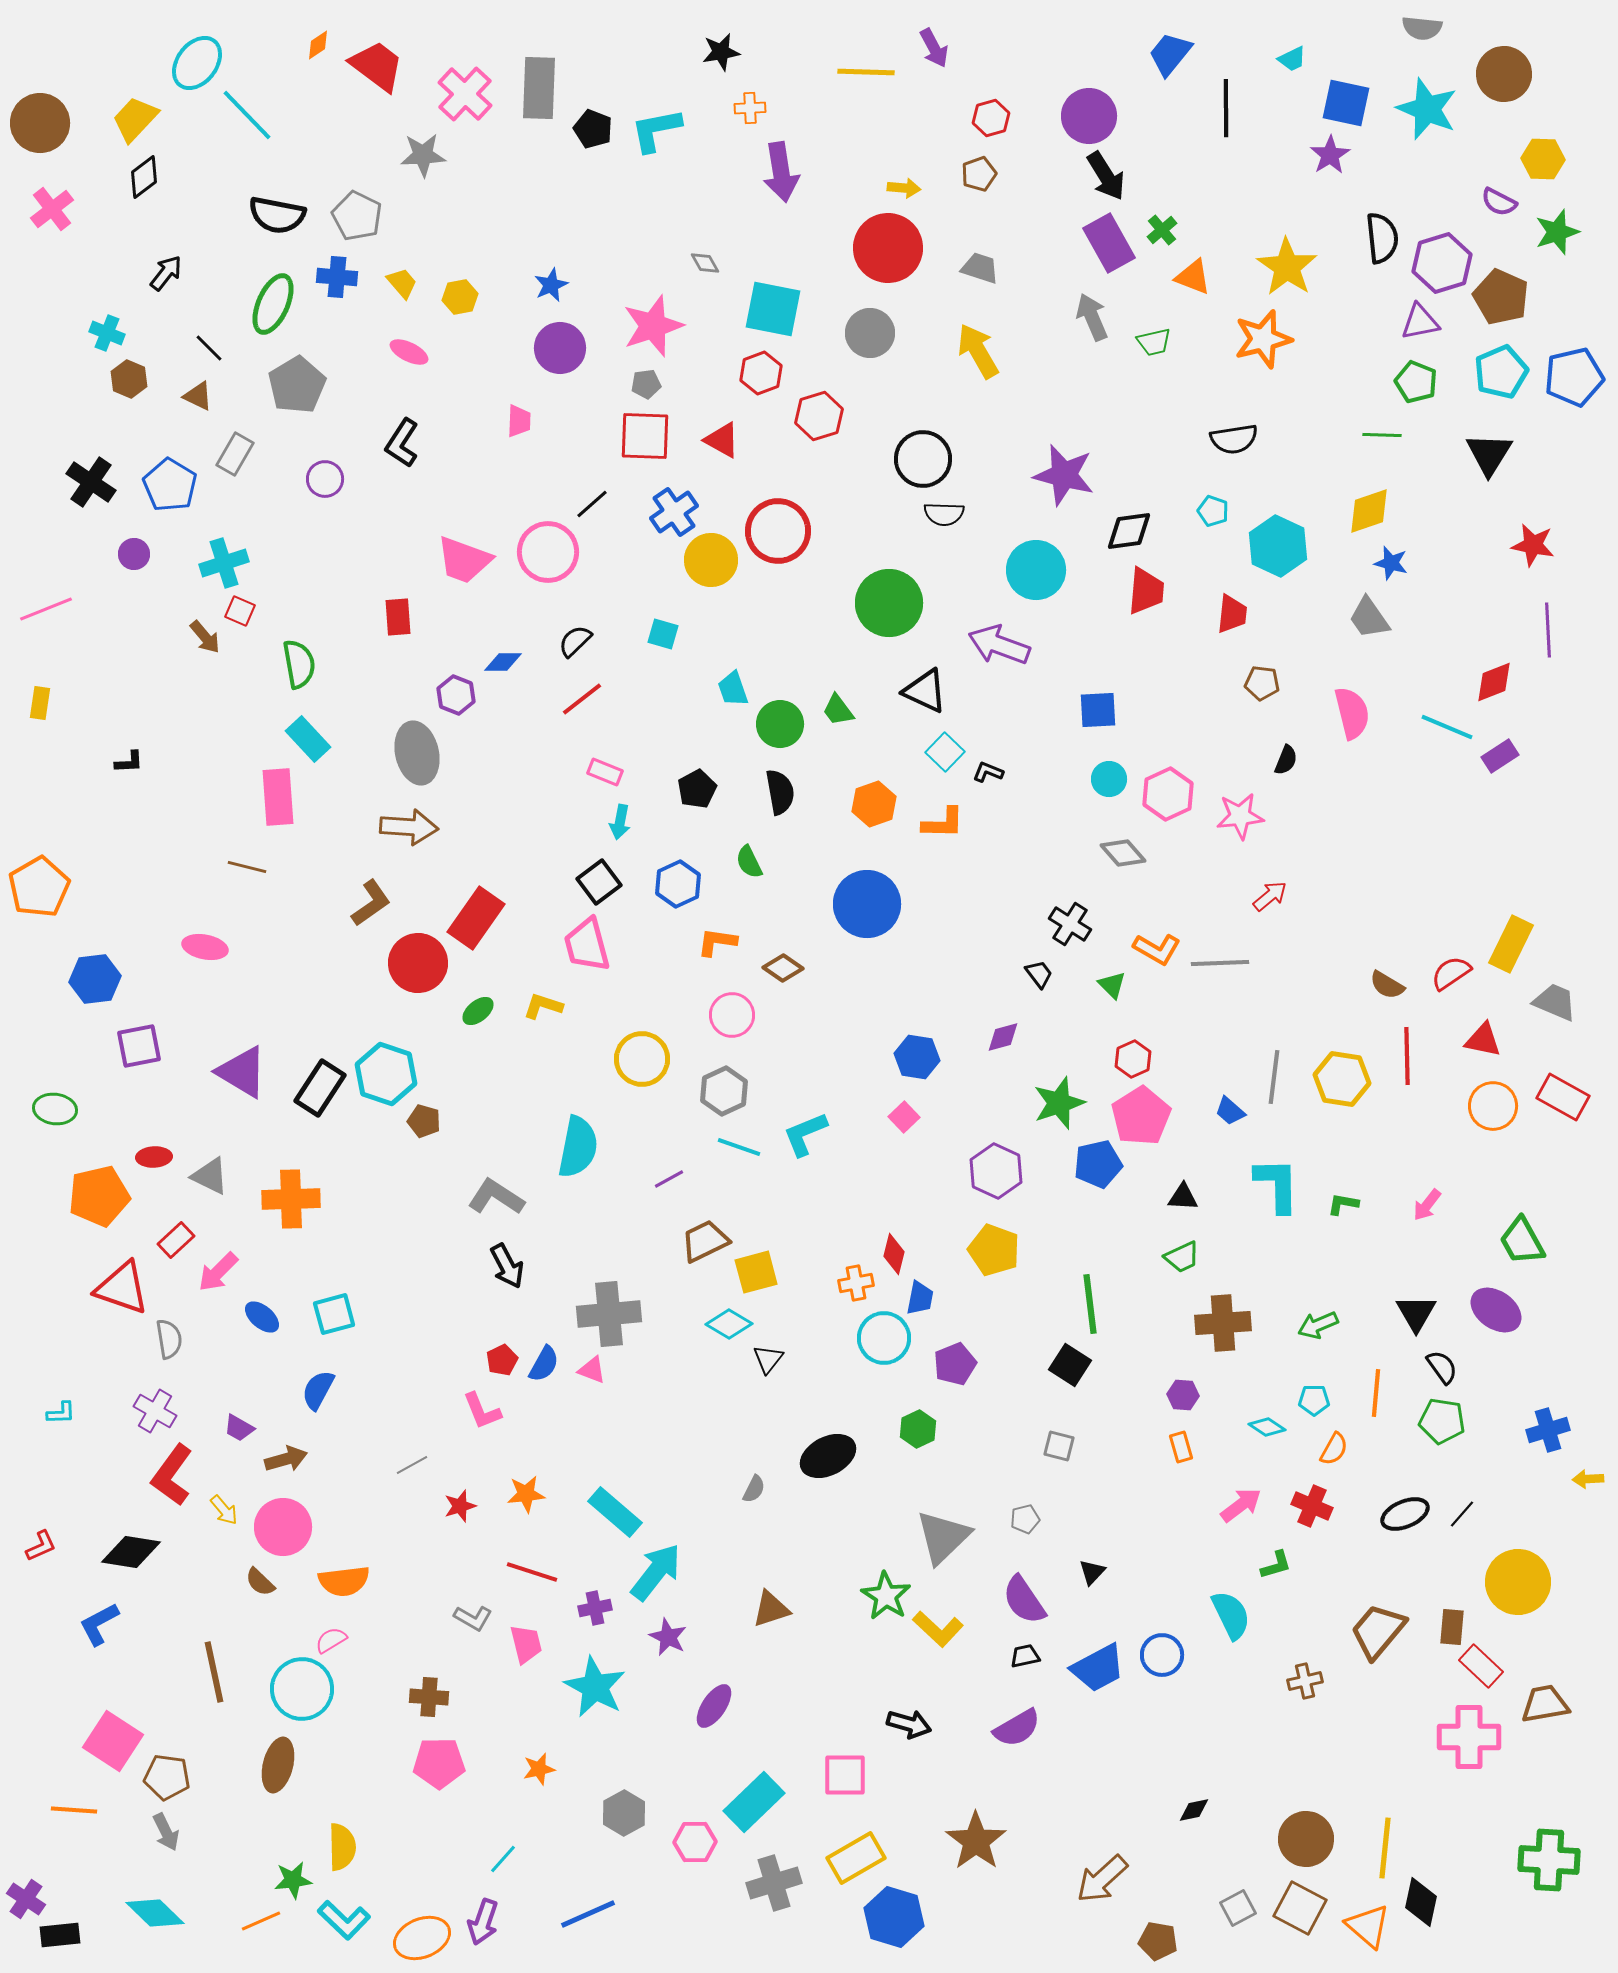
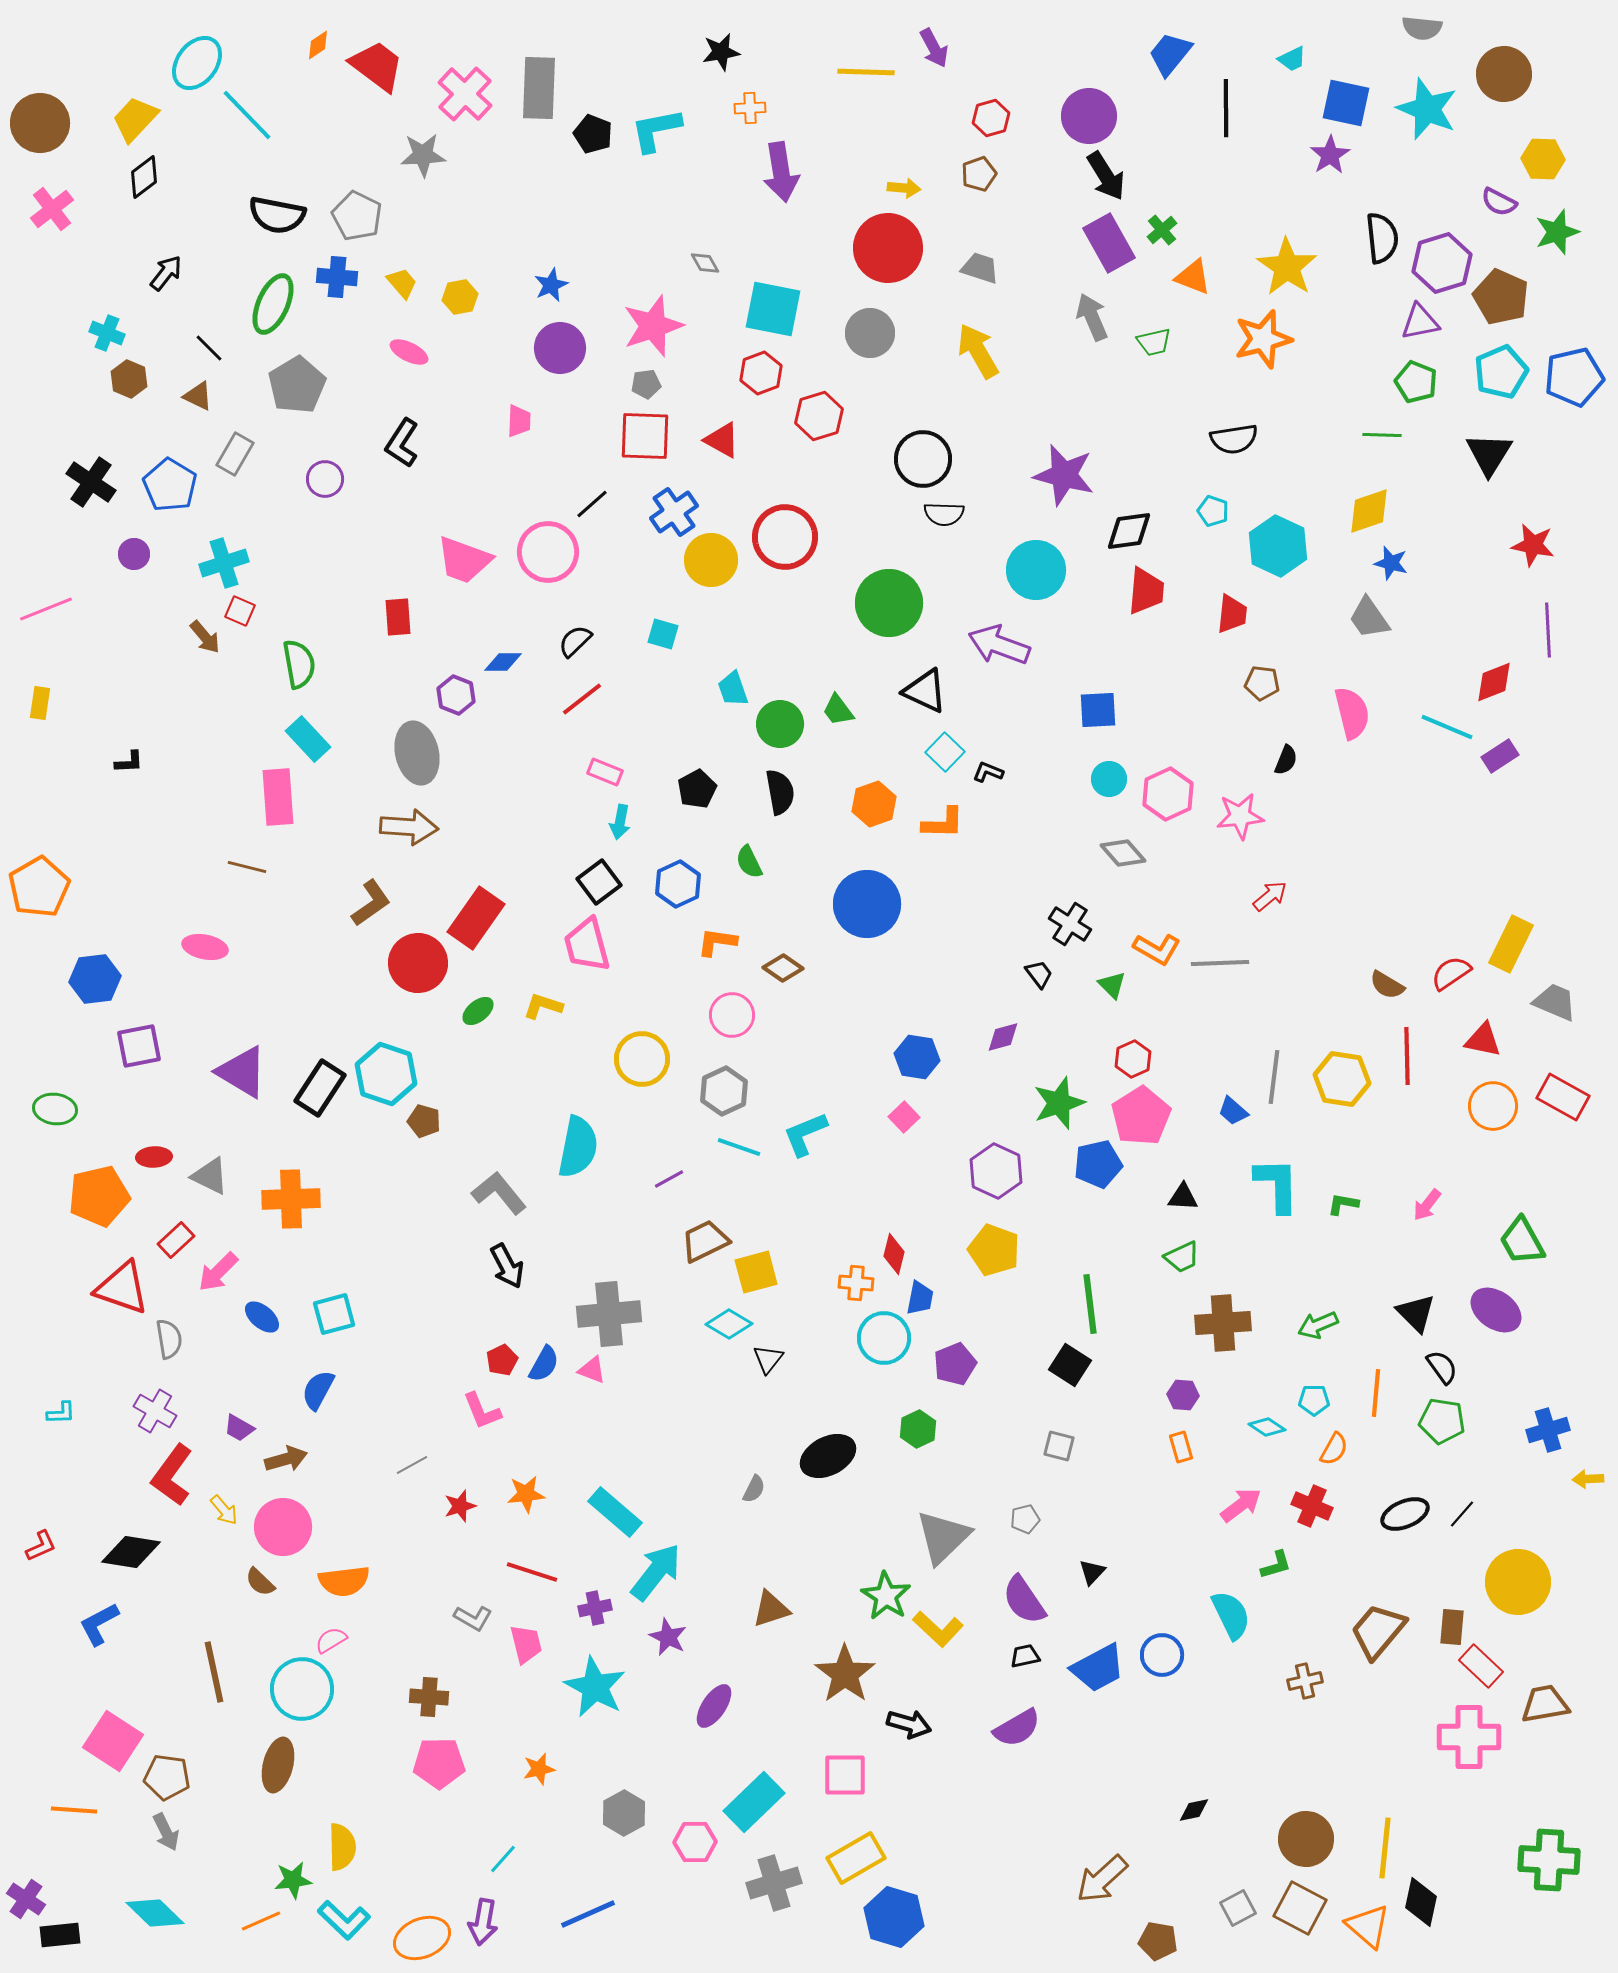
black pentagon at (593, 129): moved 5 px down
red circle at (778, 531): moved 7 px right, 6 px down
blue trapezoid at (1230, 1111): moved 3 px right
gray L-shape at (496, 1197): moved 3 px right, 4 px up; rotated 18 degrees clockwise
orange cross at (856, 1283): rotated 16 degrees clockwise
black triangle at (1416, 1313): rotated 15 degrees counterclockwise
brown star at (976, 1841): moved 131 px left, 167 px up
purple arrow at (483, 1922): rotated 9 degrees counterclockwise
